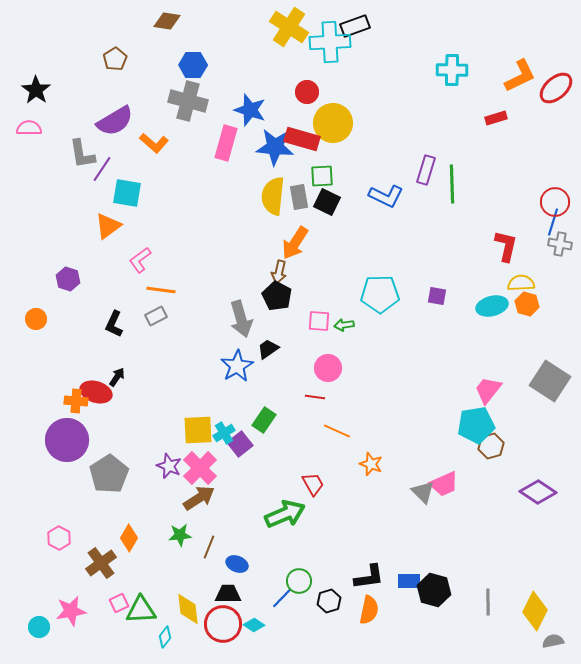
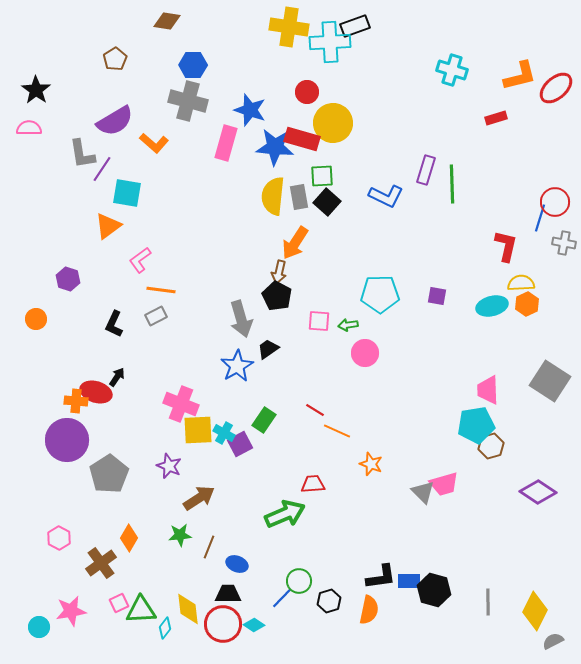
yellow cross at (289, 27): rotated 24 degrees counterclockwise
cyan cross at (452, 70): rotated 16 degrees clockwise
orange L-shape at (520, 76): rotated 12 degrees clockwise
black square at (327, 202): rotated 16 degrees clockwise
blue line at (553, 222): moved 13 px left, 4 px up
gray cross at (560, 244): moved 4 px right, 1 px up
orange hexagon at (527, 304): rotated 20 degrees clockwise
green arrow at (344, 325): moved 4 px right
pink circle at (328, 368): moved 37 px right, 15 px up
pink trapezoid at (488, 390): rotated 40 degrees counterclockwise
red line at (315, 397): moved 13 px down; rotated 24 degrees clockwise
cyan cross at (224, 433): rotated 30 degrees counterclockwise
purple square at (240, 444): rotated 10 degrees clockwise
pink cross at (200, 468): moved 19 px left, 64 px up; rotated 24 degrees counterclockwise
red trapezoid at (313, 484): rotated 65 degrees counterclockwise
pink trapezoid at (444, 484): rotated 8 degrees clockwise
black L-shape at (369, 577): moved 12 px right
cyan diamond at (165, 637): moved 9 px up
gray semicircle at (553, 641): rotated 15 degrees counterclockwise
